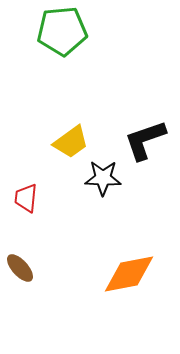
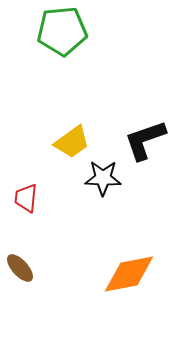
yellow trapezoid: moved 1 px right
